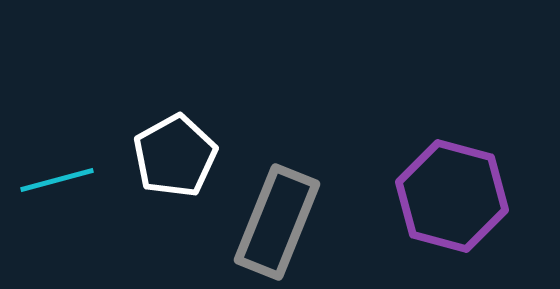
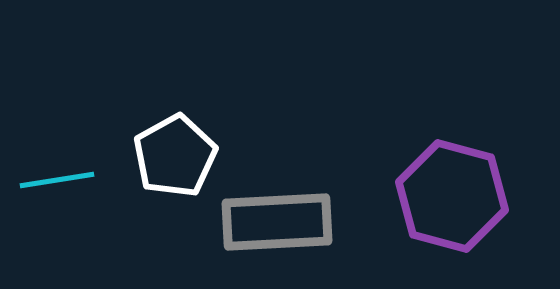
cyan line: rotated 6 degrees clockwise
gray rectangle: rotated 65 degrees clockwise
